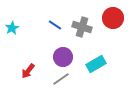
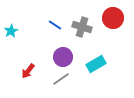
cyan star: moved 1 px left, 3 px down
